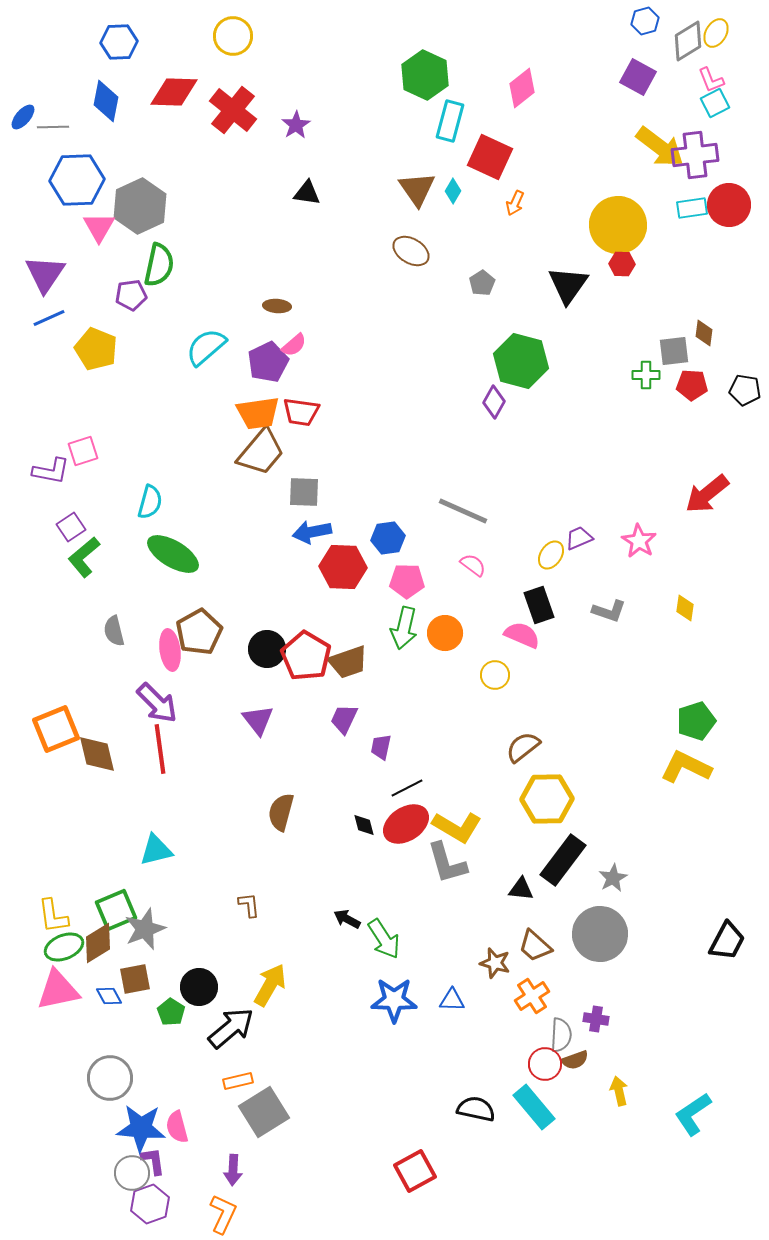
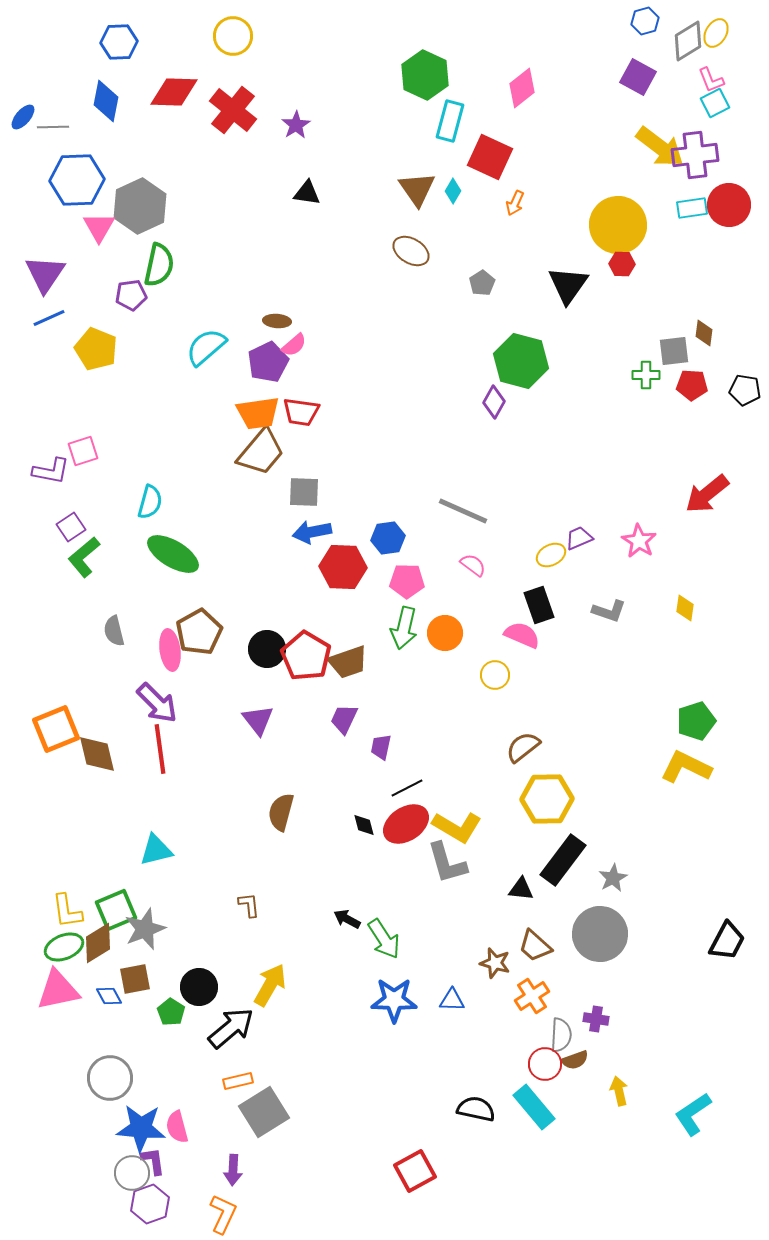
brown ellipse at (277, 306): moved 15 px down
yellow ellipse at (551, 555): rotated 28 degrees clockwise
yellow L-shape at (53, 916): moved 14 px right, 5 px up
